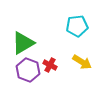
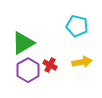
cyan pentagon: rotated 20 degrees clockwise
yellow arrow: rotated 42 degrees counterclockwise
purple hexagon: rotated 10 degrees clockwise
